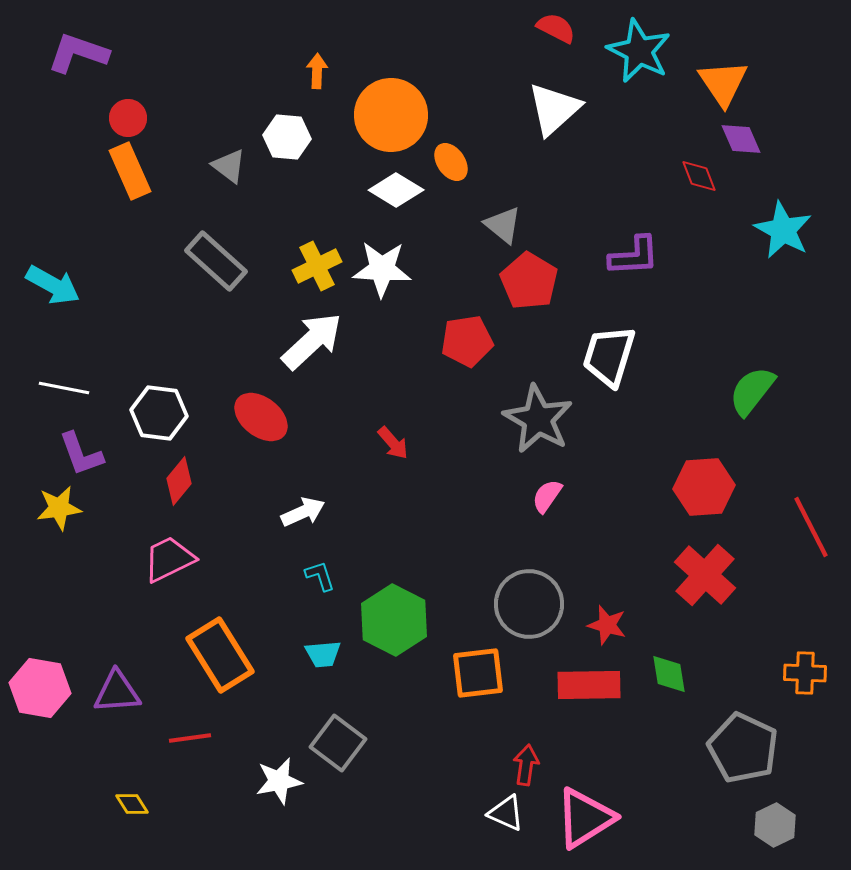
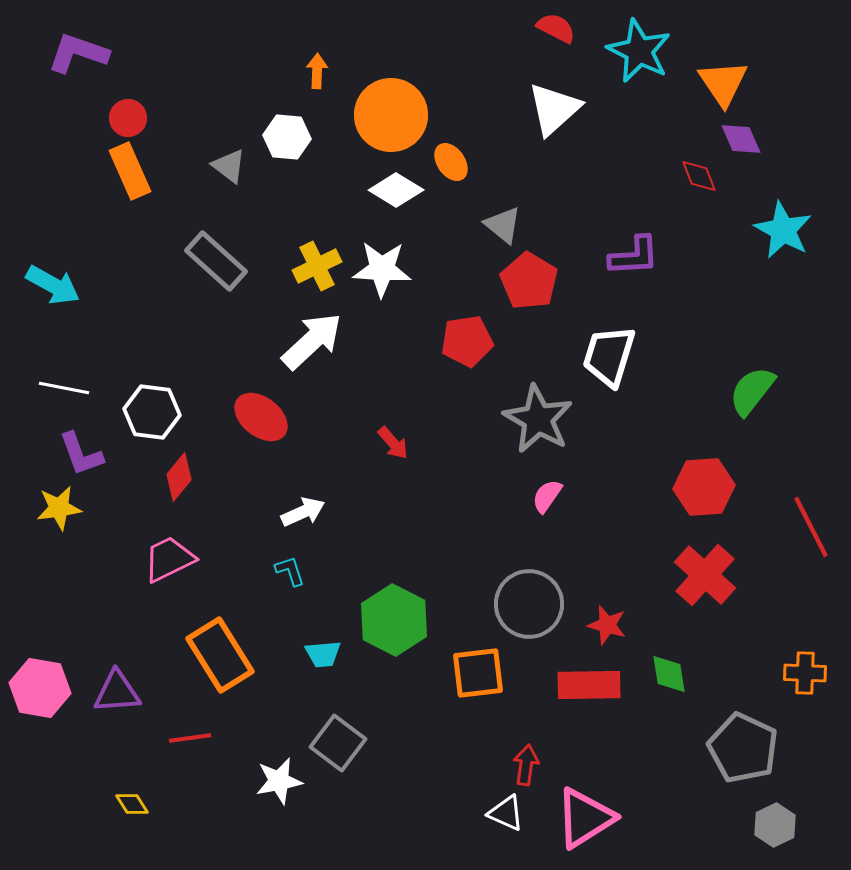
white hexagon at (159, 413): moved 7 px left, 1 px up
red diamond at (179, 481): moved 4 px up
cyan L-shape at (320, 576): moved 30 px left, 5 px up
